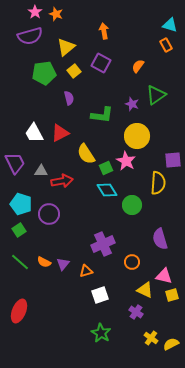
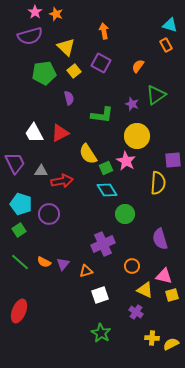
yellow triangle at (66, 47): rotated 36 degrees counterclockwise
yellow semicircle at (86, 154): moved 2 px right
green circle at (132, 205): moved 7 px left, 9 px down
orange circle at (132, 262): moved 4 px down
yellow cross at (151, 338): moved 1 px right; rotated 32 degrees counterclockwise
